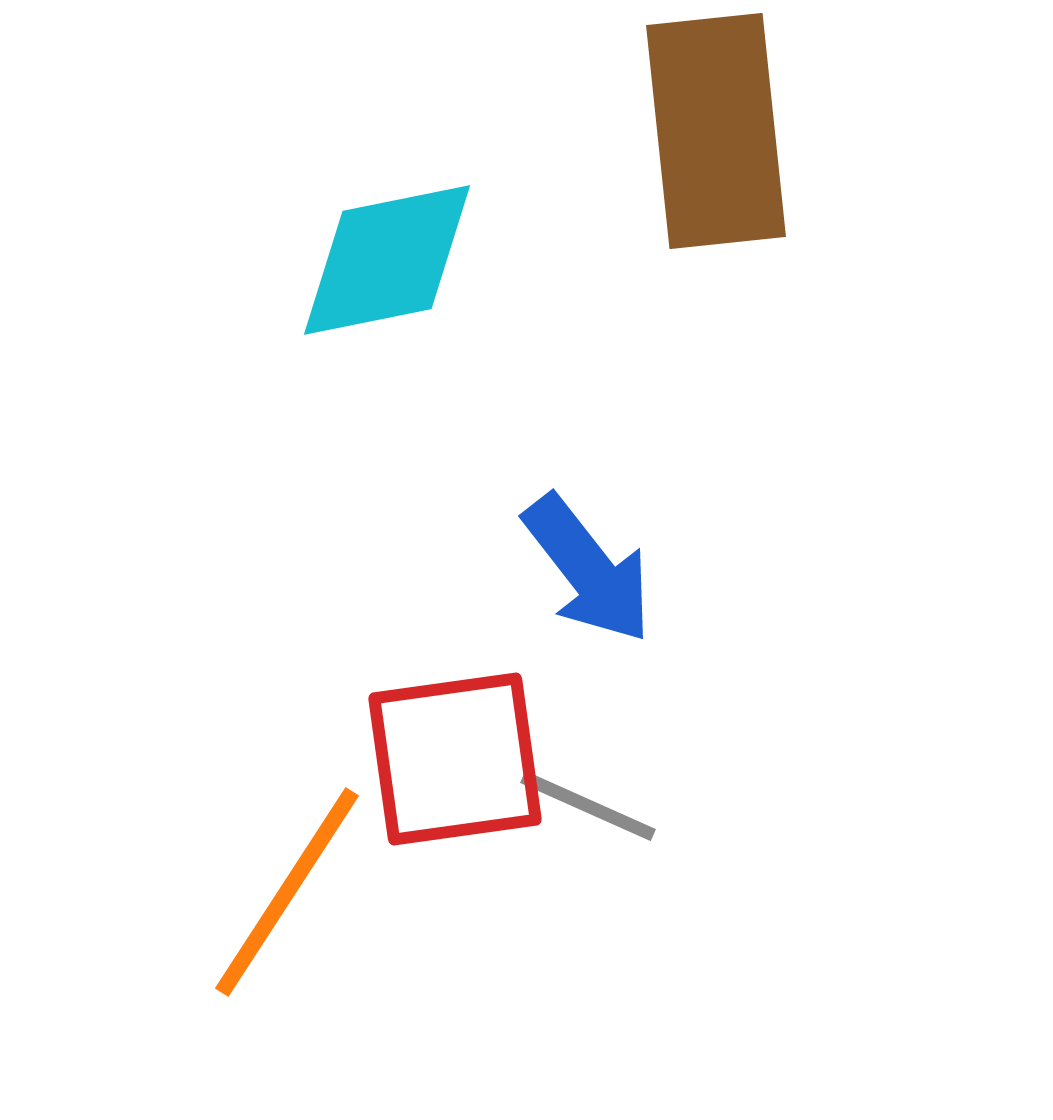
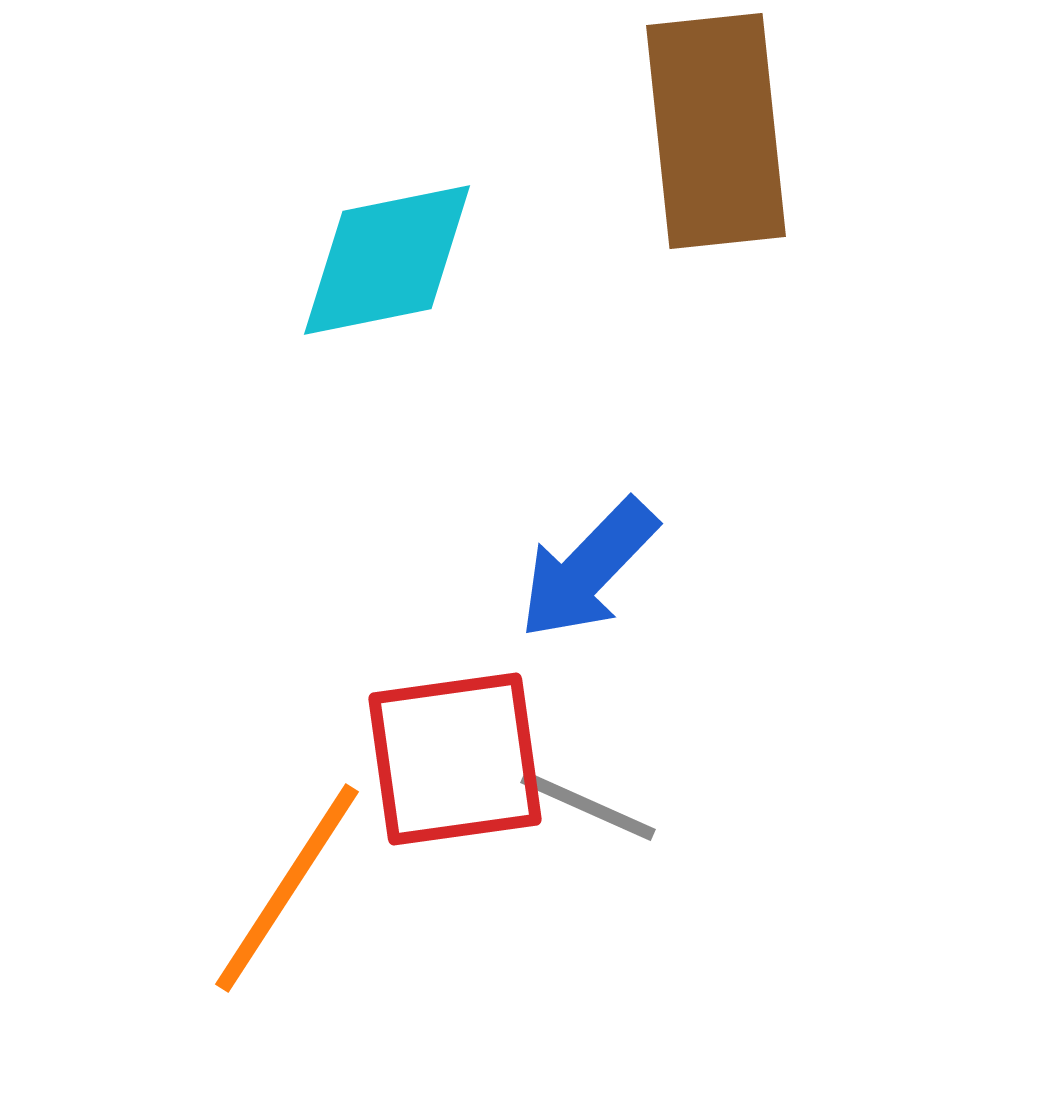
blue arrow: rotated 82 degrees clockwise
orange line: moved 4 px up
